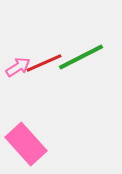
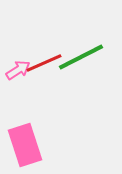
pink arrow: moved 3 px down
pink rectangle: moved 1 px left, 1 px down; rotated 24 degrees clockwise
